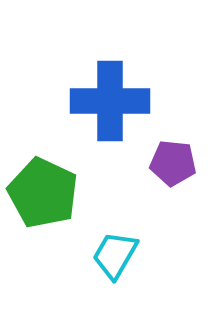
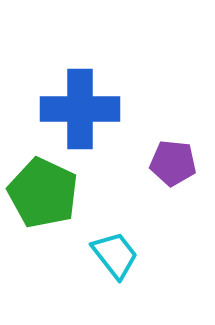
blue cross: moved 30 px left, 8 px down
cyan trapezoid: rotated 112 degrees clockwise
